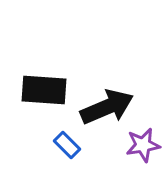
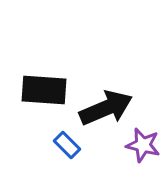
black arrow: moved 1 px left, 1 px down
purple star: rotated 24 degrees clockwise
